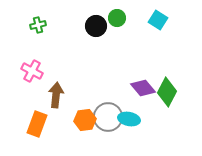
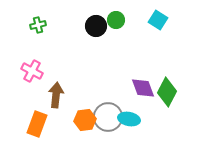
green circle: moved 1 px left, 2 px down
purple diamond: rotated 20 degrees clockwise
